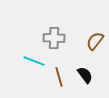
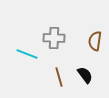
brown semicircle: rotated 30 degrees counterclockwise
cyan line: moved 7 px left, 7 px up
